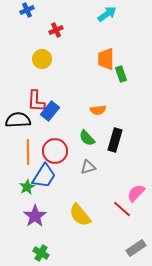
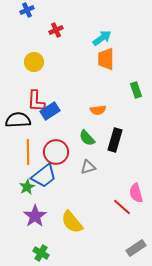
cyan arrow: moved 5 px left, 24 px down
yellow circle: moved 8 px left, 3 px down
green rectangle: moved 15 px right, 16 px down
blue rectangle: rotated 18 degrees clockwise
red circle: moved 1 px right, 1 px down
blue trapezoid: rotated 20 degrees clockwise
pink semicircle: rotated 60 degrees counterclockwise
red line: moved 2 px up
yellow semicircle: moved 8 px left, 7 px down
